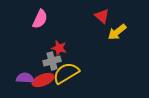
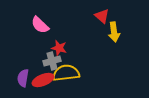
pink semicircle: moved 6 px down; rotated 108 degrees clockwise
yellow arrow: moved 3 px left; rotated 60 degrees counterclockwise
yellow semicircle: rotated 24 degrees clockwise
purple semicircle: moved 2 px left; rotated 84 degrees counterclockwise
